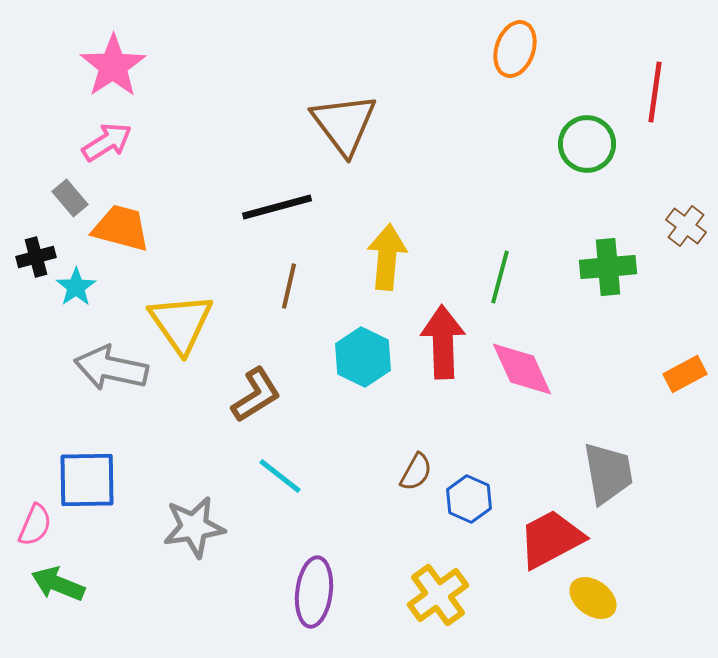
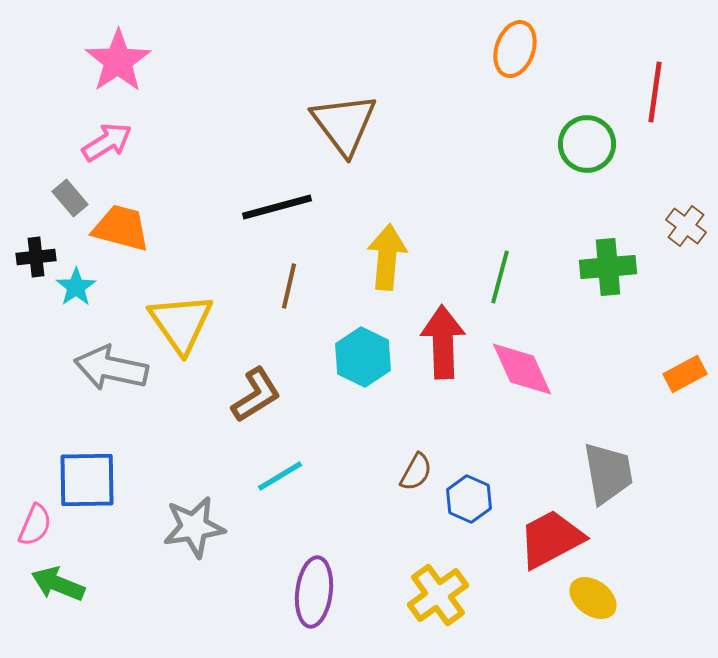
pink star: moved 5 px right, 5 px up
black cross: rotated 9 degrees clockwise
cyan line: rotated 69 degrees counterclockwise
